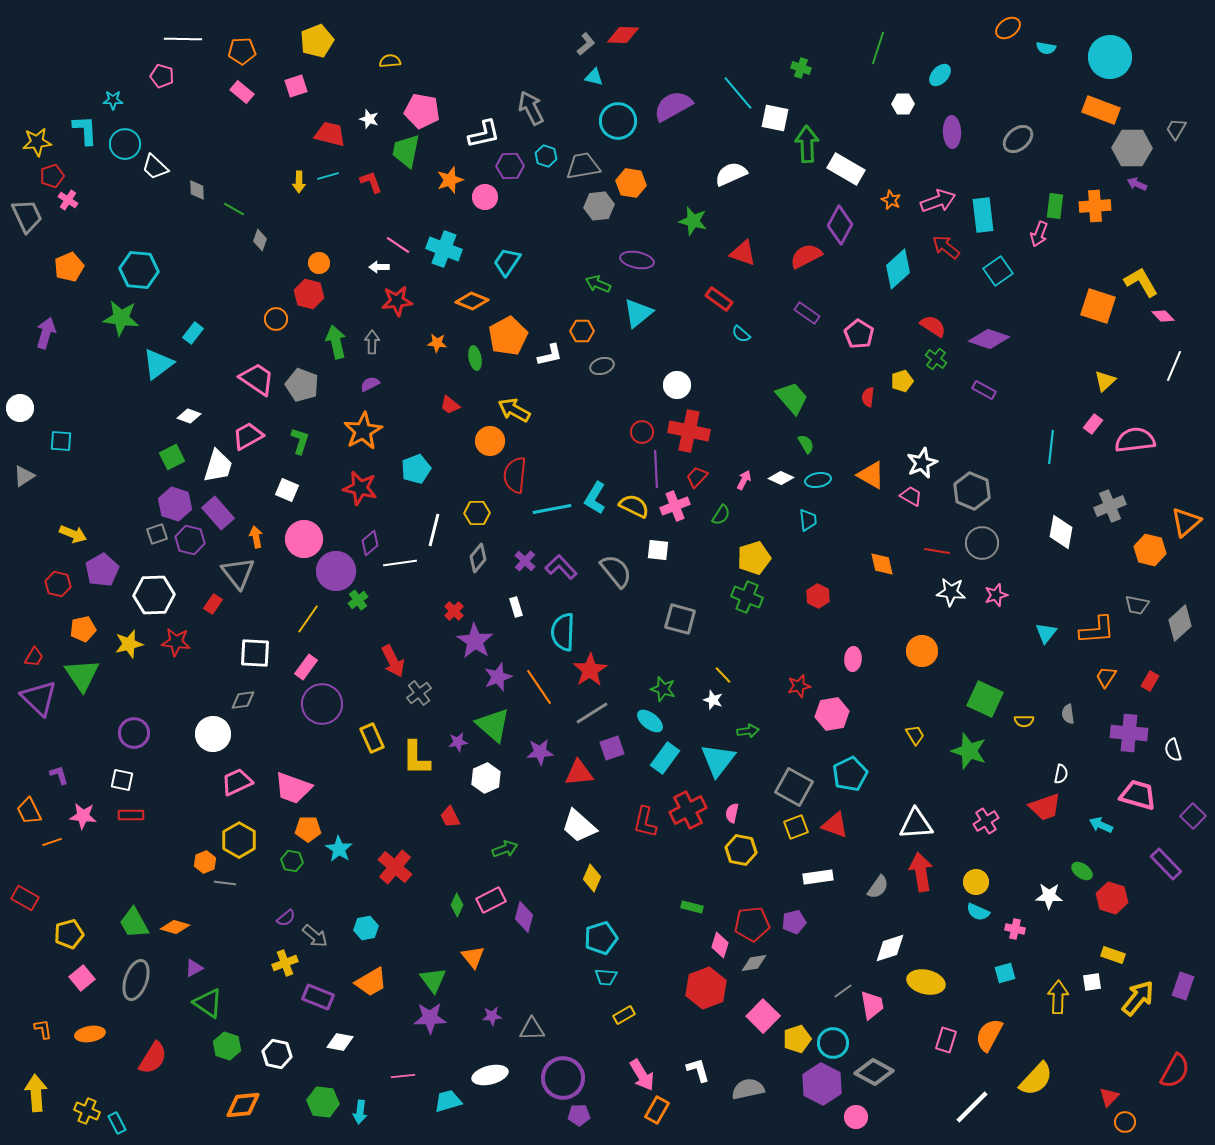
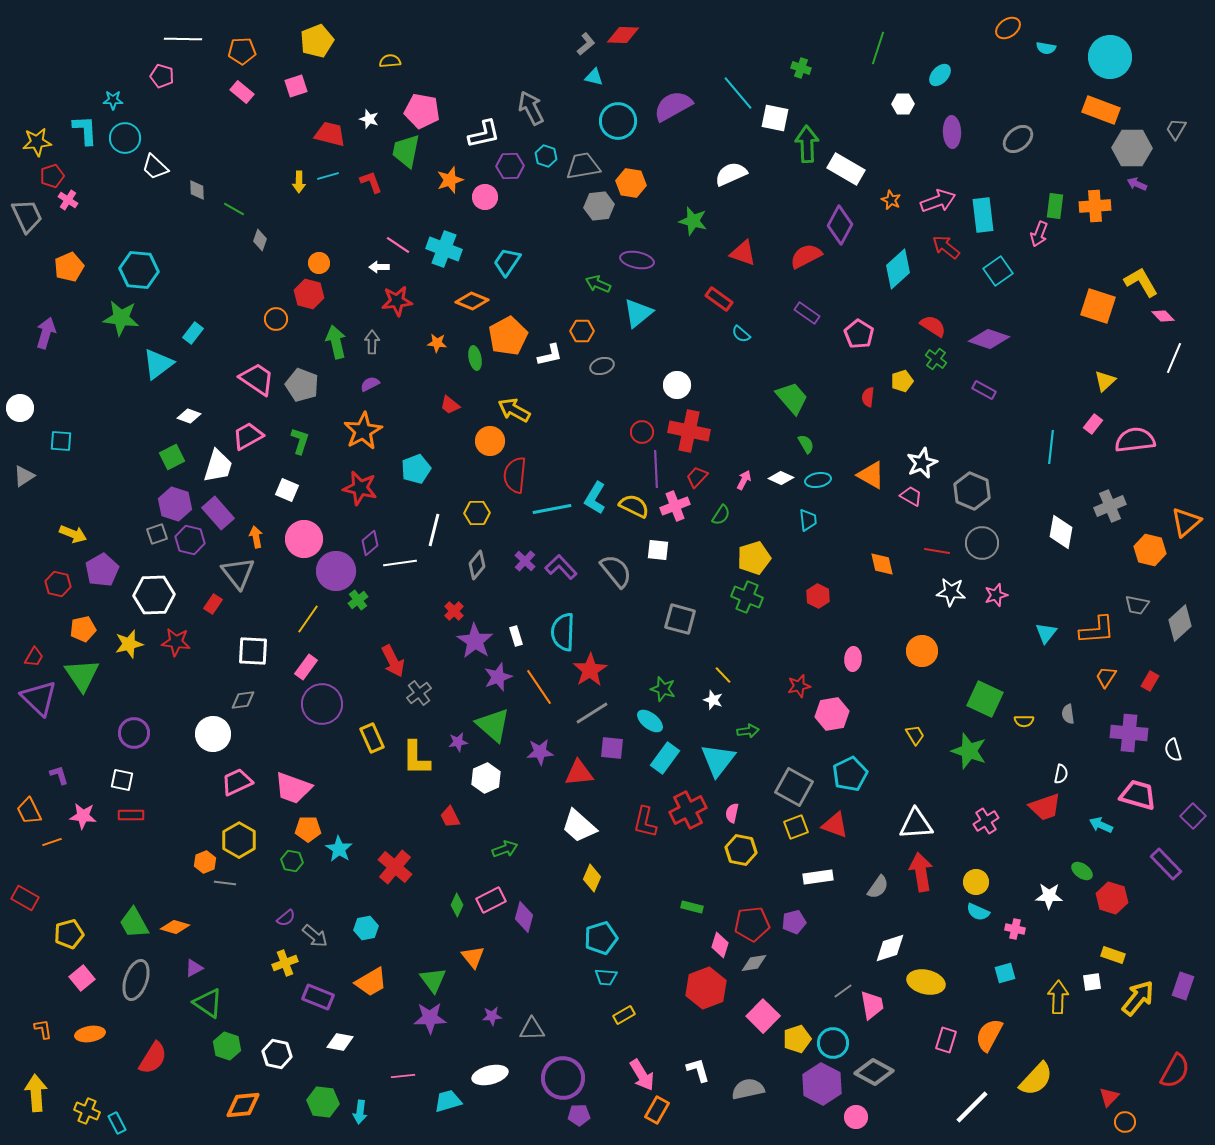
cyan circle at (125, 144): moved 6 px up
white line at (1174, 366): moved 8 px up
gray diamond at (478, 558): moved 1 px left, 7 px down
white rectangle at (516, 607): moved 29 px down
white square at (255, 653): moved 2 px left, 2 px up
purple square at (612, 748): rotated 25 degrees clockwise
